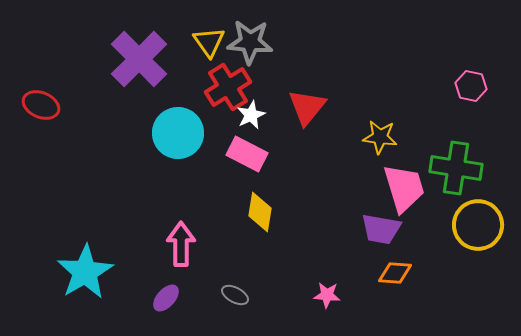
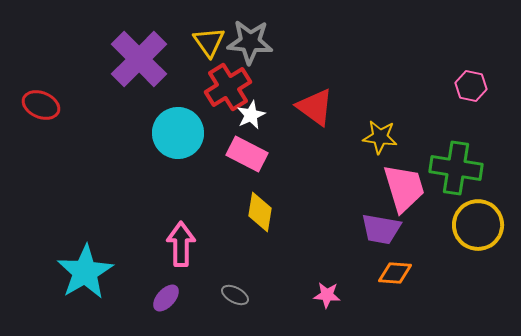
red triangle: moved 8 px right; rotated 33 degrees counterclockwise
